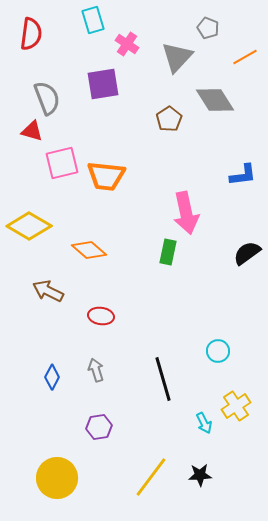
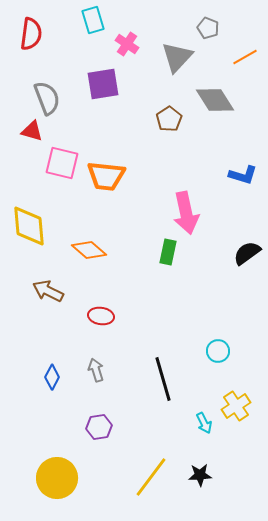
pink square: rotated 28 degrees clockwise
blue L-shape: rotated 24 degrees clockwise
yellow diamond: rotated 54 degrees clockwise
